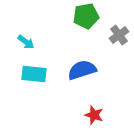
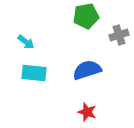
gray cross: rotated 18 degrees clockwise
blue semicircle: moved 5 px right
cyan rectangle: moved 1 px up
red star: moved 7 px left, 3 px up
